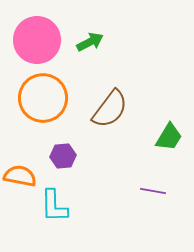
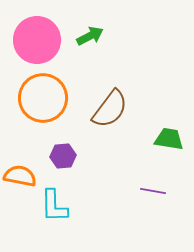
green arrow: moved 6 px up
green trapezoid: moved 2 px down; rotated 112 degrees counterclockwise
